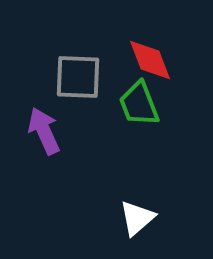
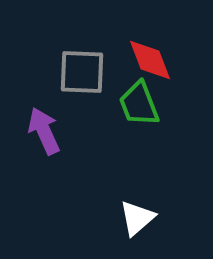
gray square: moved 4 px right, 5 px up
